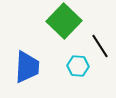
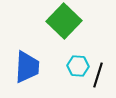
black line: moved 2 px left, 29 px down; rotated 50 degrees clockwise
